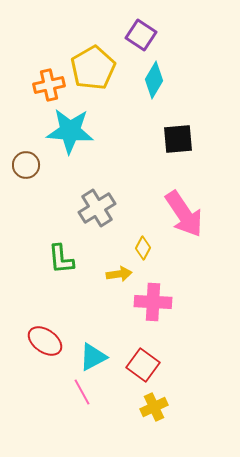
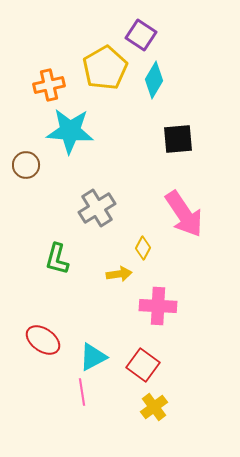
yellow pentagon: moved 12 px right
green L-shape: moved 4 px left; rotated 20 degrees clockwise
pink cross: moved 5 px right, 4 px down
red ellipse: moved 2 px left, 1 px up
pink line: rotated 20 degrees clockwise
yellow cross: rotated 12 degrees counterclockwise
